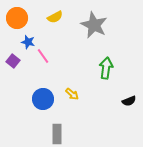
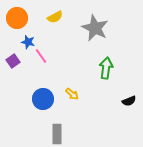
gray star: moved 1 px right, 3 px down
pink line: moved 2 px left
purple square: rotated 16 degrees clockwise
